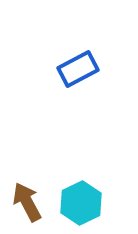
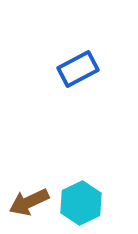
brown arrow: moved 2 px right; rotated 87 degrees counterclockwise
